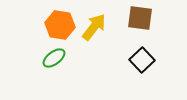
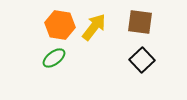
brown square: moved 4 px down
